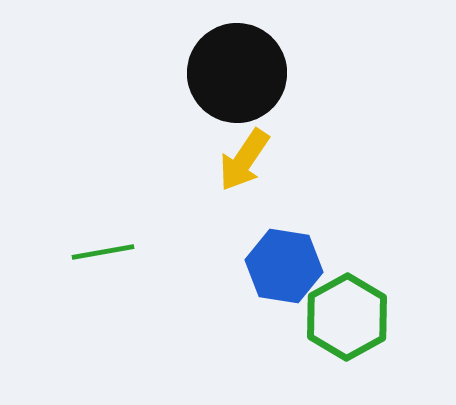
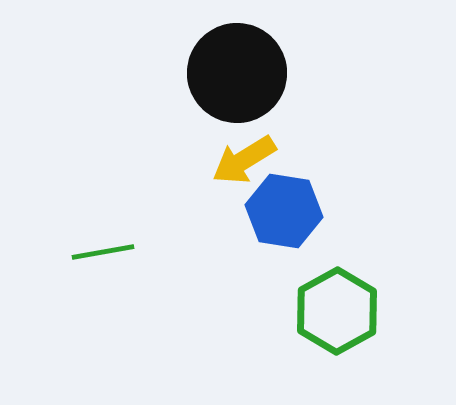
yellow arrow: rotated 24 degrees clockwise
blue hexagon: moved 55 px up
green hexagon: moved 10 px left, 6 px up
